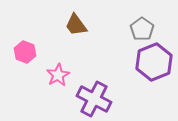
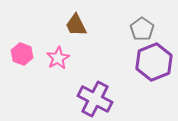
brown trapezoid: rotated 10 degrees clockwise
pink hexagon: moved 3 px left, 2 px down
pink star: moved 17 px up
purple cross: moved 1 px right
